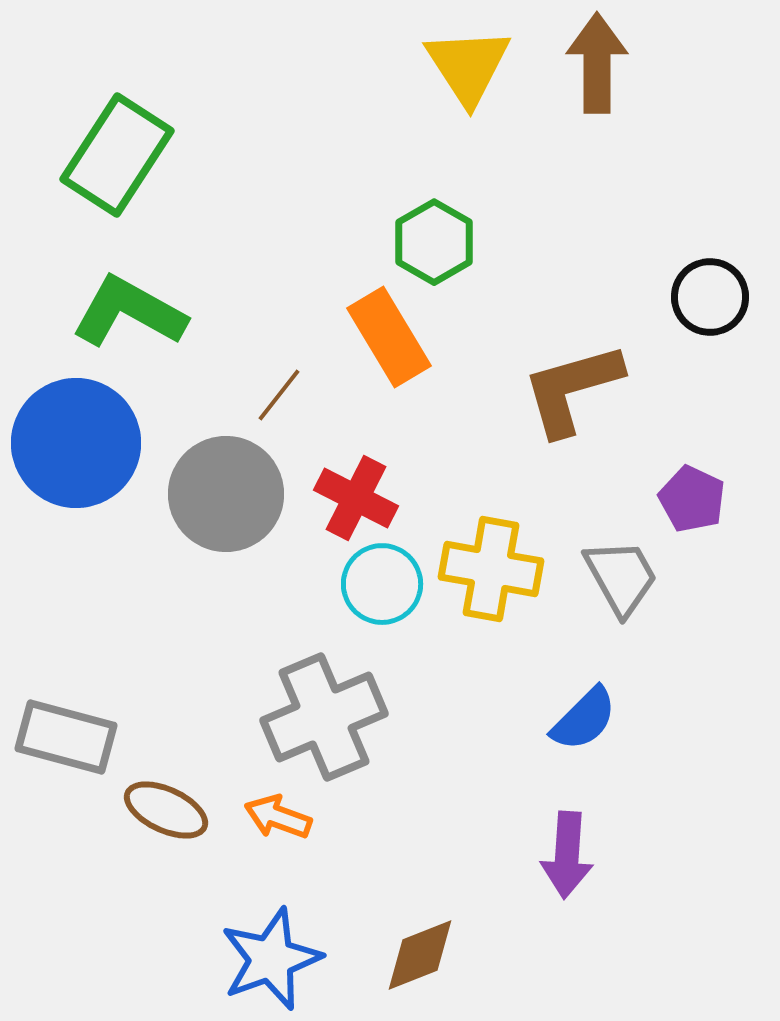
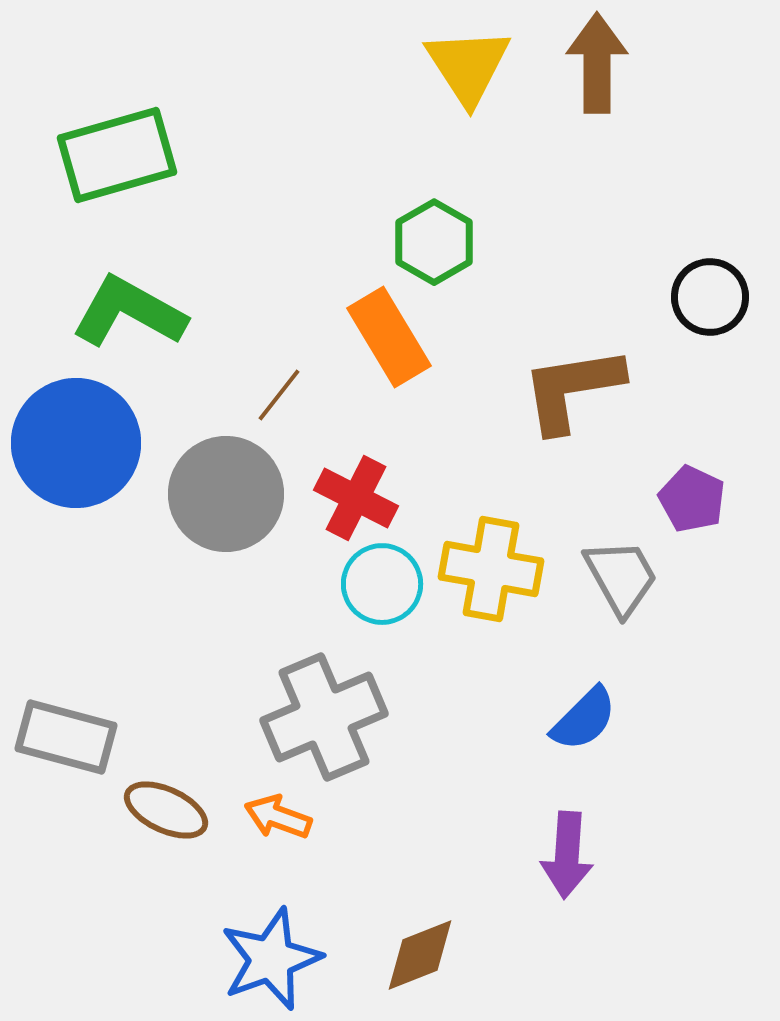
green rectangle: rotated 41 degrees clockwise
brown L-shape: rotated 7 degrees clockwise
